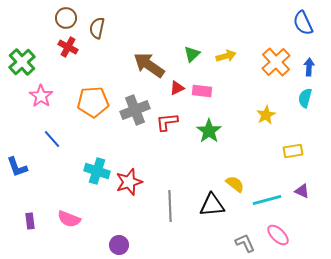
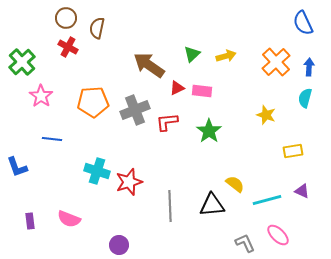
yellow star: rotated 24 degrees counterclockwise
blue line: rotated 42 degrees counterclockwise
